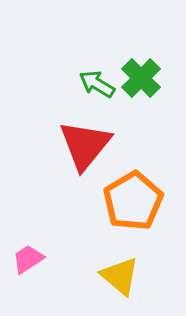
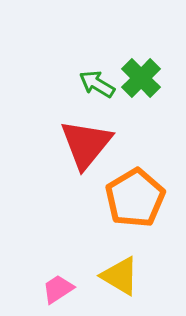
red triangle: moved 1 px right, 1 px up
orange pentagon: moved 2 px right, 3 px up
pink trapezoid: moved 30 px right, 30 px down
yellow triangle: rotated 9 degrees counterclockwise
